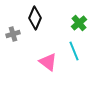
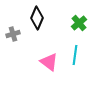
black diamond: moved 2 px right
cyan line: moved 1 px right, 4 px down; rotated 30 degrees clockwise
pink triangle: moved 1 px right
